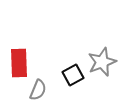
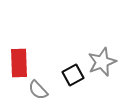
gray semicircle: rotated 115 degrees clockwise
